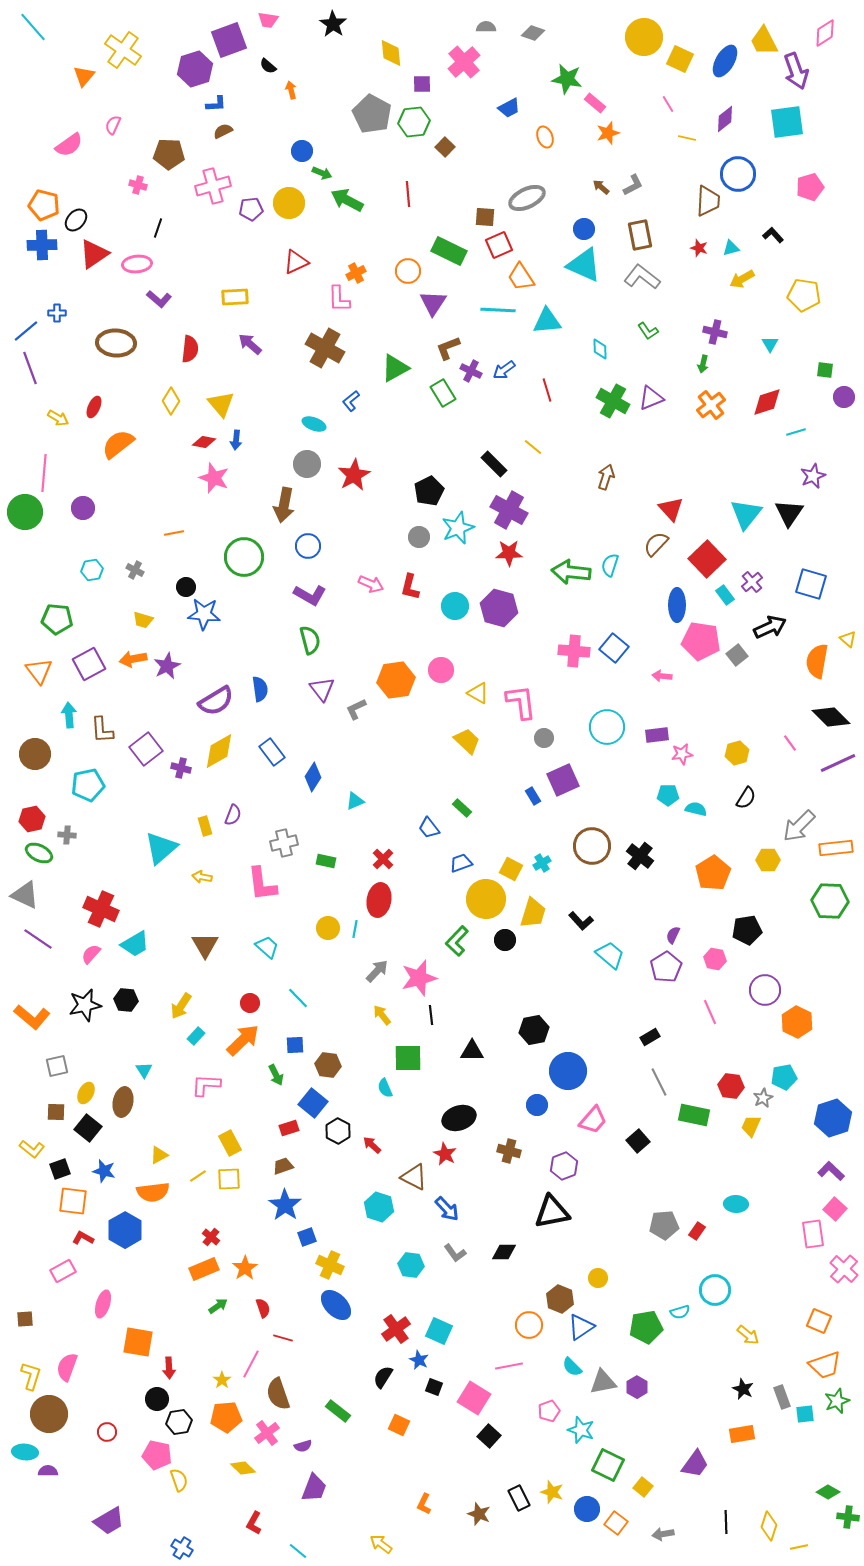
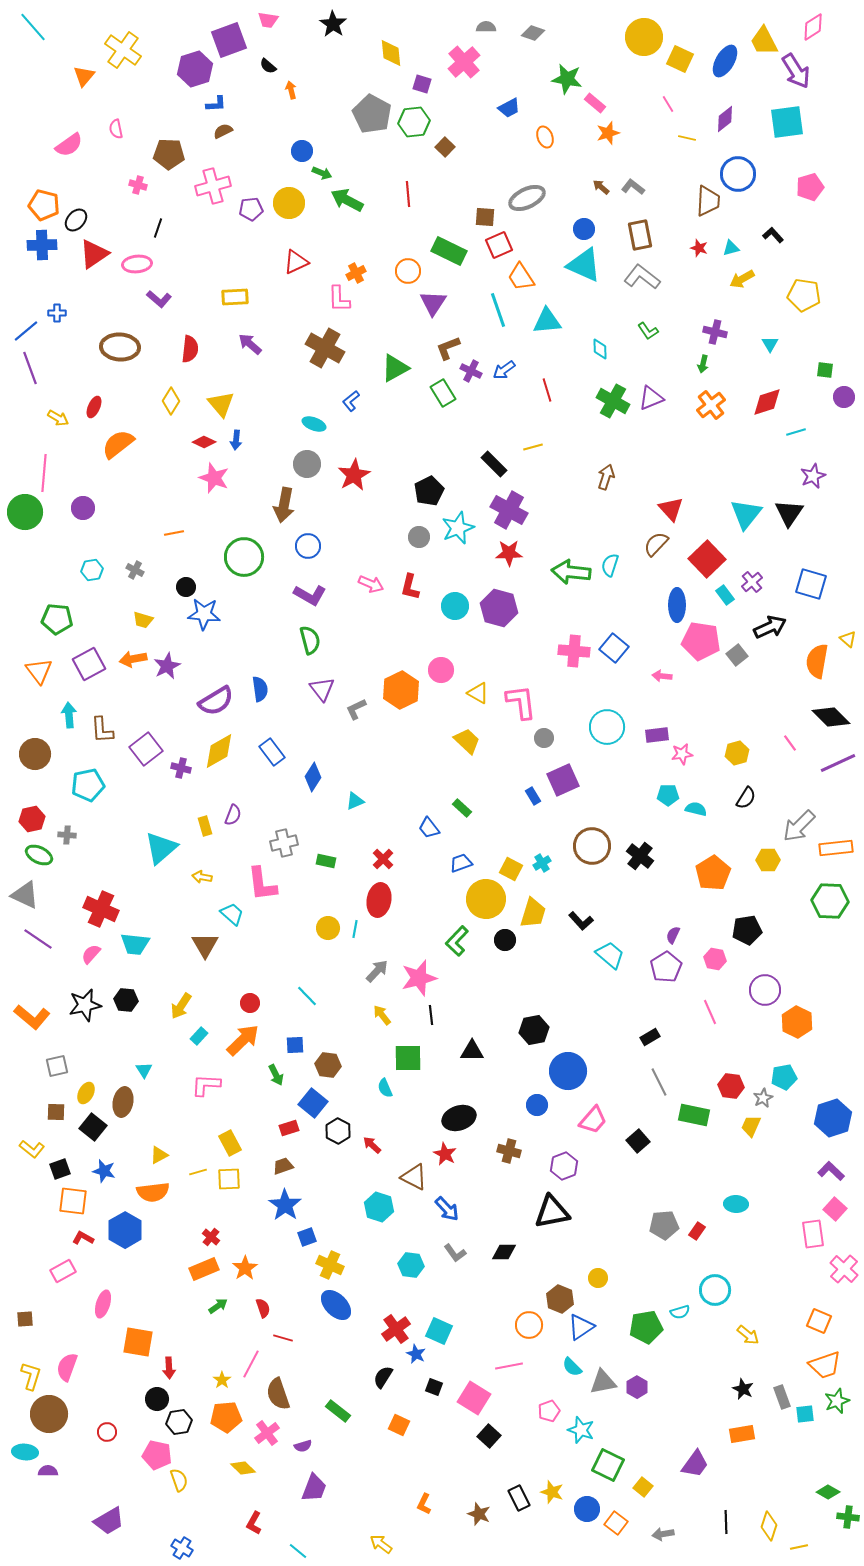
pink diamond at (825, 33): moved 12 px left, 6 px up
purple arrow at (796, 71): rotated 12 degrees counterclockwise
purple square at (422, 84): rotated 18 degrees clockwise
pink semicircle at (113, 125): moved 3 px right, 4 px down; rotated 36 degrees counterclockwise
gray L-shape at (633, 185): moved 2 px down; rotated 115 degrees counterclockwise
cyan line at (498, 310): rotated 68 degrees clockwise
brown ellipse at (116, 343): moved 4 px right, 4 px down
red diamond at (204, 442): rotated 15 degrees clockwise
yellow line at (533, 447): rotated 54 degrees counterclockwise
orange hexagon at (396, 680): moved 5 px right, 10 px down; rotated 18 degrees counterclockwise
green ellipse at (39, 853): moved 2 px down
cyan trapezoid at (135, 944): rotated 36 degrees clockwise
cyan trapezoid at (267, 947): moved 35 px left, 33 px up
cyan line at (298, 998): moved 9 px right, 2 px up
cyan rectangle at (196, 1036): moved 3 px right
black square at (88, 1128): moved 5 px right, 1 px up
yellow line at (198, 1176): moved 4 px up; rotated 18 degrees clockwise
blue star at (419, 1360): moved 3 px left, 6 px up
